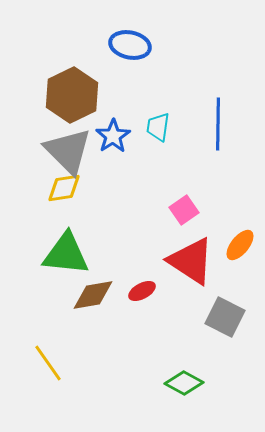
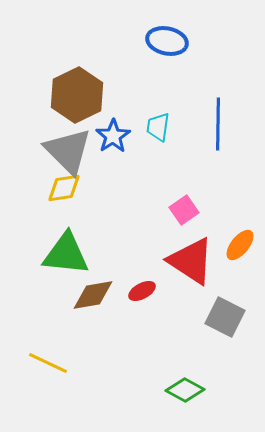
blue ellipse: moved 37 px right, 4 px up
brown hexagon: moved 5 px right
yellow line: rotated 30 degrees counterclockwise
green diamond: moved 1 px right, 7 px down
